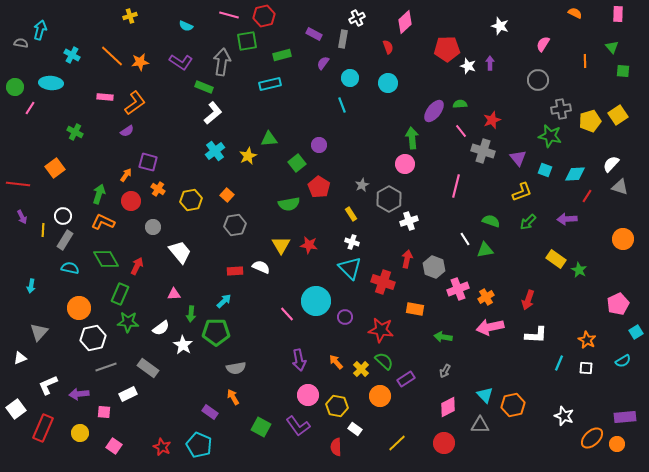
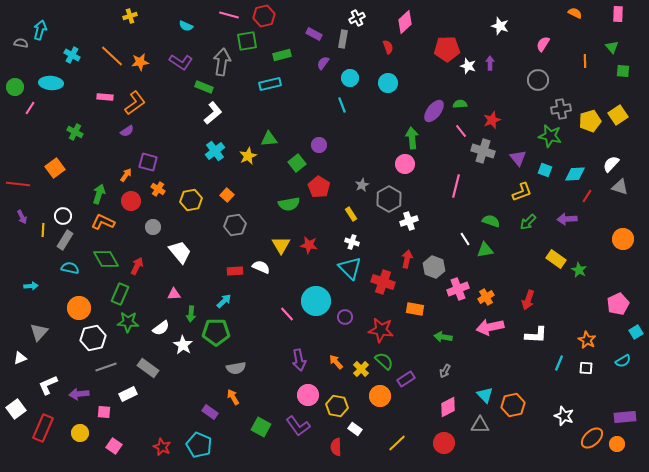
cyan arrow at (31, 286): rotated 104 degrees counterclockwise
